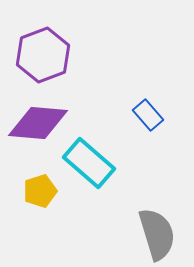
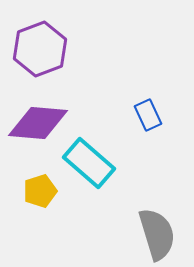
purple hexagon: moved 3 px left, 6 px up
blue rectangle: rotated 16 degrees clockwise
